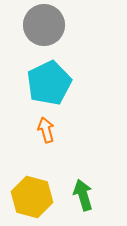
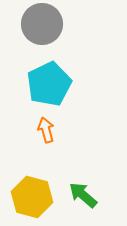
gray circle: moved 2 px left, 1 px up
cyan pentagon: moved 1 px down
green arrow: rotated 32 degrees counterclockwise
